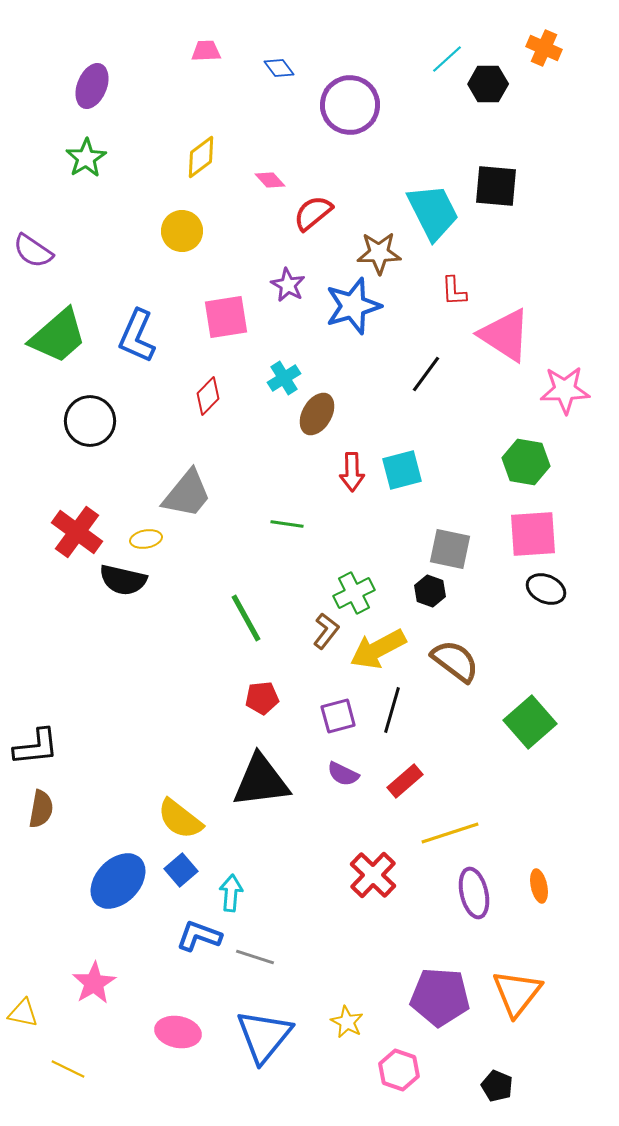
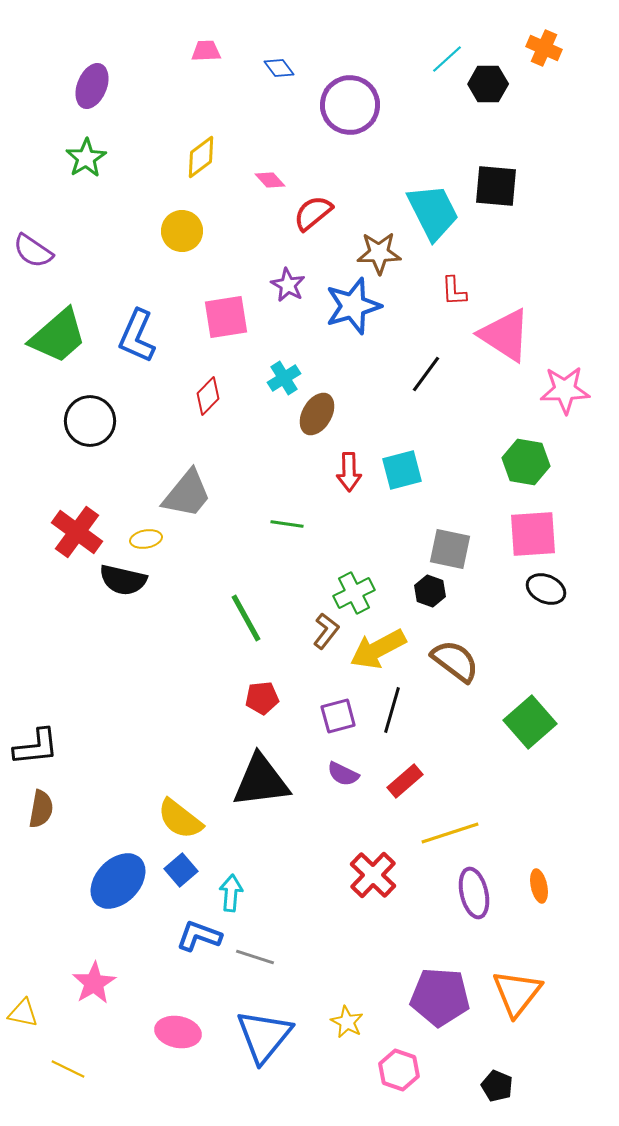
red arrow at (352, 472): moved 3 px left
